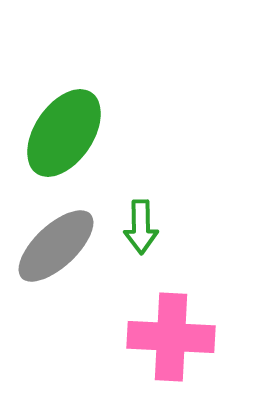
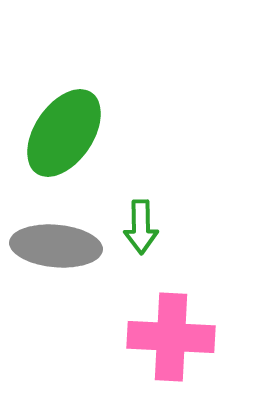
gray ellipse: rotated 48 degrees clockwise
